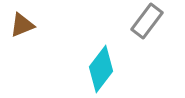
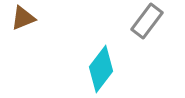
brown triangle: moved 1 px right, 7 px up
